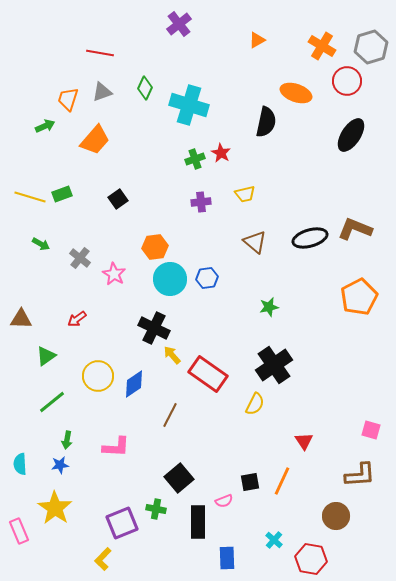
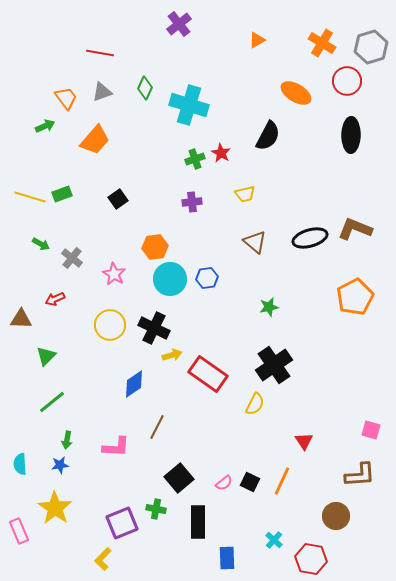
orange cross at (322, 46): moved 3 px up
orange ellipse at (296, 93): rotated 12 degrees clockwise
orange trapezoid at (68, 99): moved 2 px left, 1 px up; rotated 125 degrees clockwise
black semicircle at (266, 122): moved 2 px right, 14 px down; rotated 16 degrees clockwise
black ellipse at (351, 135): rotated 32 degrees counterclockwise
purple cross at (201, 202): moved 9 px left
gray cross at (80, 258): moved 8 px left
orange pentagon at (359, 297): moved 4 px left
red arrow at (77, 319): moved 22 px left, 20 px up; rotated 12 degrees clockwise
yellow arrow at (172, 355): rotated 114 degrees clockwise
green triangle at (46, 356): rotated 10 degrees counterclockwise
yellow circle at (98, 376): moved 12 px right, 51 px up
brown line at (170, 415): moved 13 px left, 12 px down
black square at (250, 482): rotated 36 degrees clockwise
pink semicircle at (224, 501): moved 18 px up; rotated 18 degrees counterclockwise
